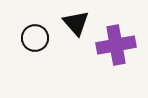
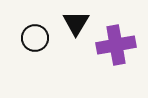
black triangle: rotated 12 degrees clockwise
